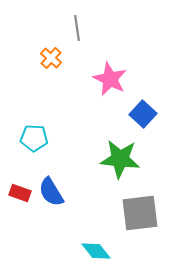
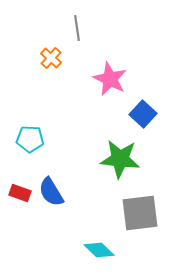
cyan pentagon: moved 4 px left, 1 px down
cyan diamond: moved 3 px right, 1 px up; rotated 8 degrees counterclockwise
